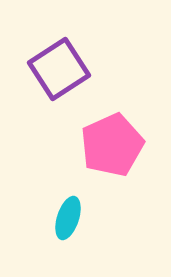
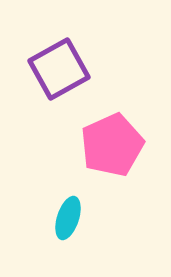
purple square: rotated 4 degrees clockwise
